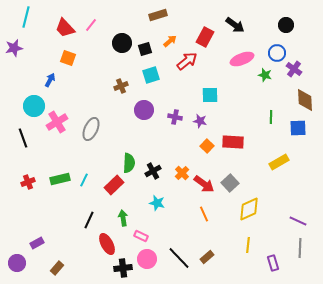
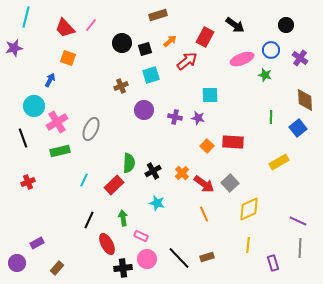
blue circle at (277, 53): moved 6 px left, 3 px up
purple cross at (294, 69): moved 6 px right, 11 px up
purple star at (200, 121): moved 2 px left, 3 px up
blue square at (298, 128): rotated 36 degrees counterclockwise
green rectangle at (60, 179): moved 28 px up
brown rectangle at (207, 257): rotated 24 degrees clockwise
